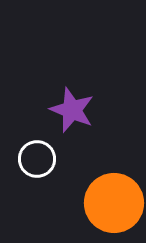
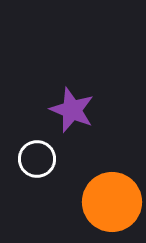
orange circle: moved 2 px left, 1 px up
